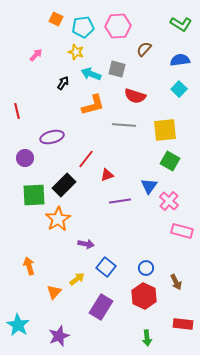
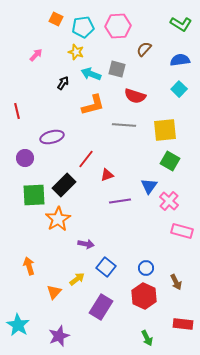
green arrow at (147, 338): rotated 21 degrees counterclockwise
